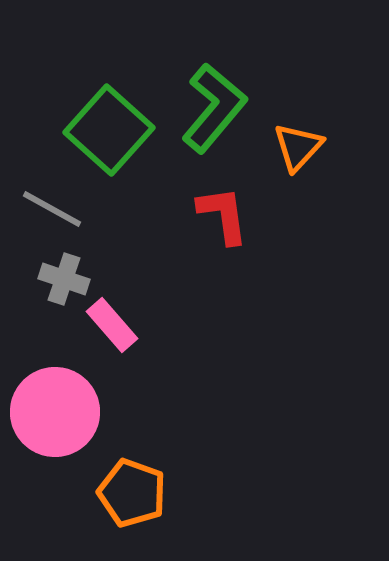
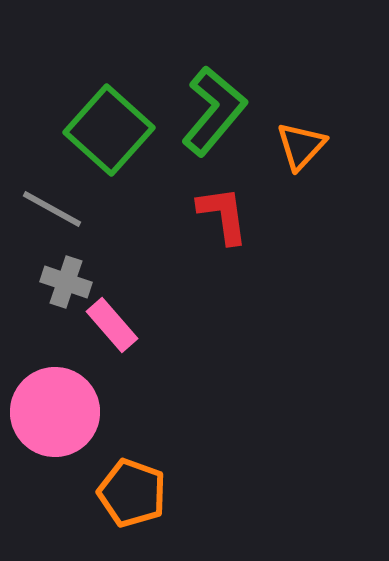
green L-shape: moved 3 px down
orange triangle: moved 3 px right, 1 px up
gray cross: moved 2 px right, 3 px down
